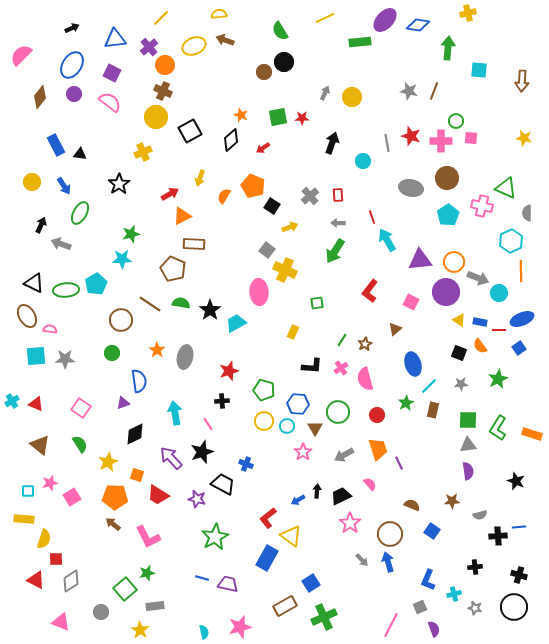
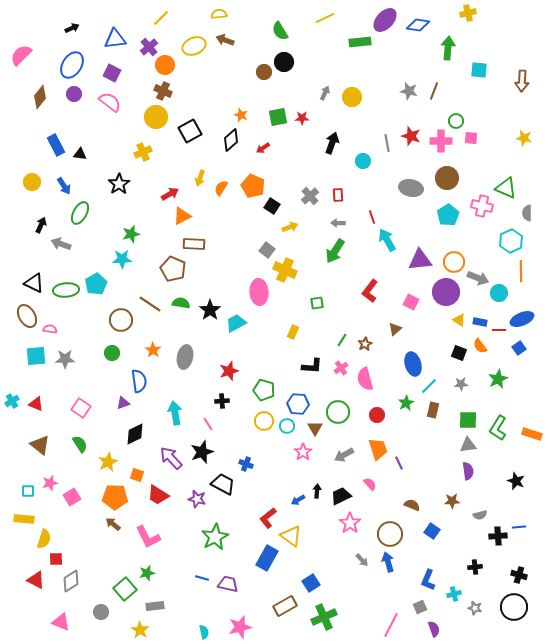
orange semicircle at (224, 196): moved 3 px left, 8 px up
orange star at (157, 350): moved 4 px left
